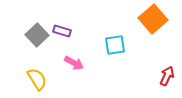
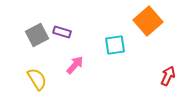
orange square: moved 5 px left, 2 px down
purple rectangle: moved 1 px down
gray square: rotated 15 degrees clockwise
pink arrow: moved 1 px right, 2 px down; rotated 78 degrees counterclockwise
red arrow: moved 1 px right
